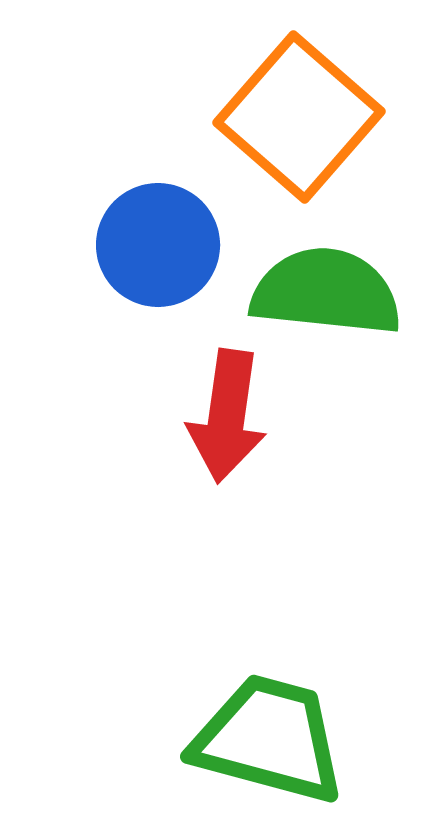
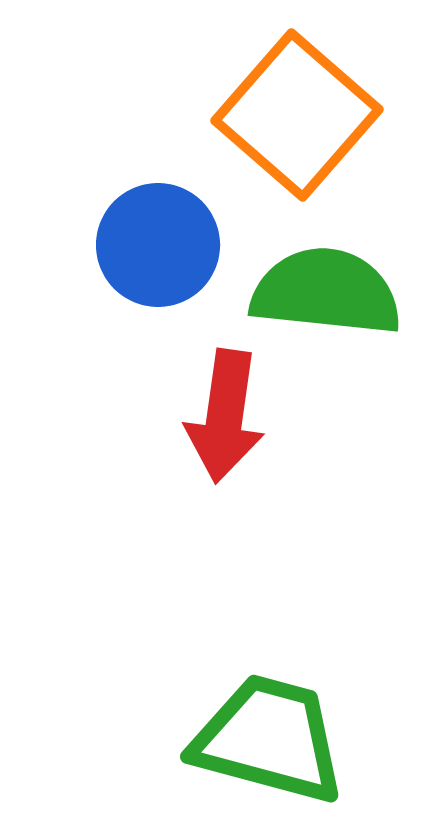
orange square: moved 2 px left, 2 px up
red arrow: moved 2 px left
